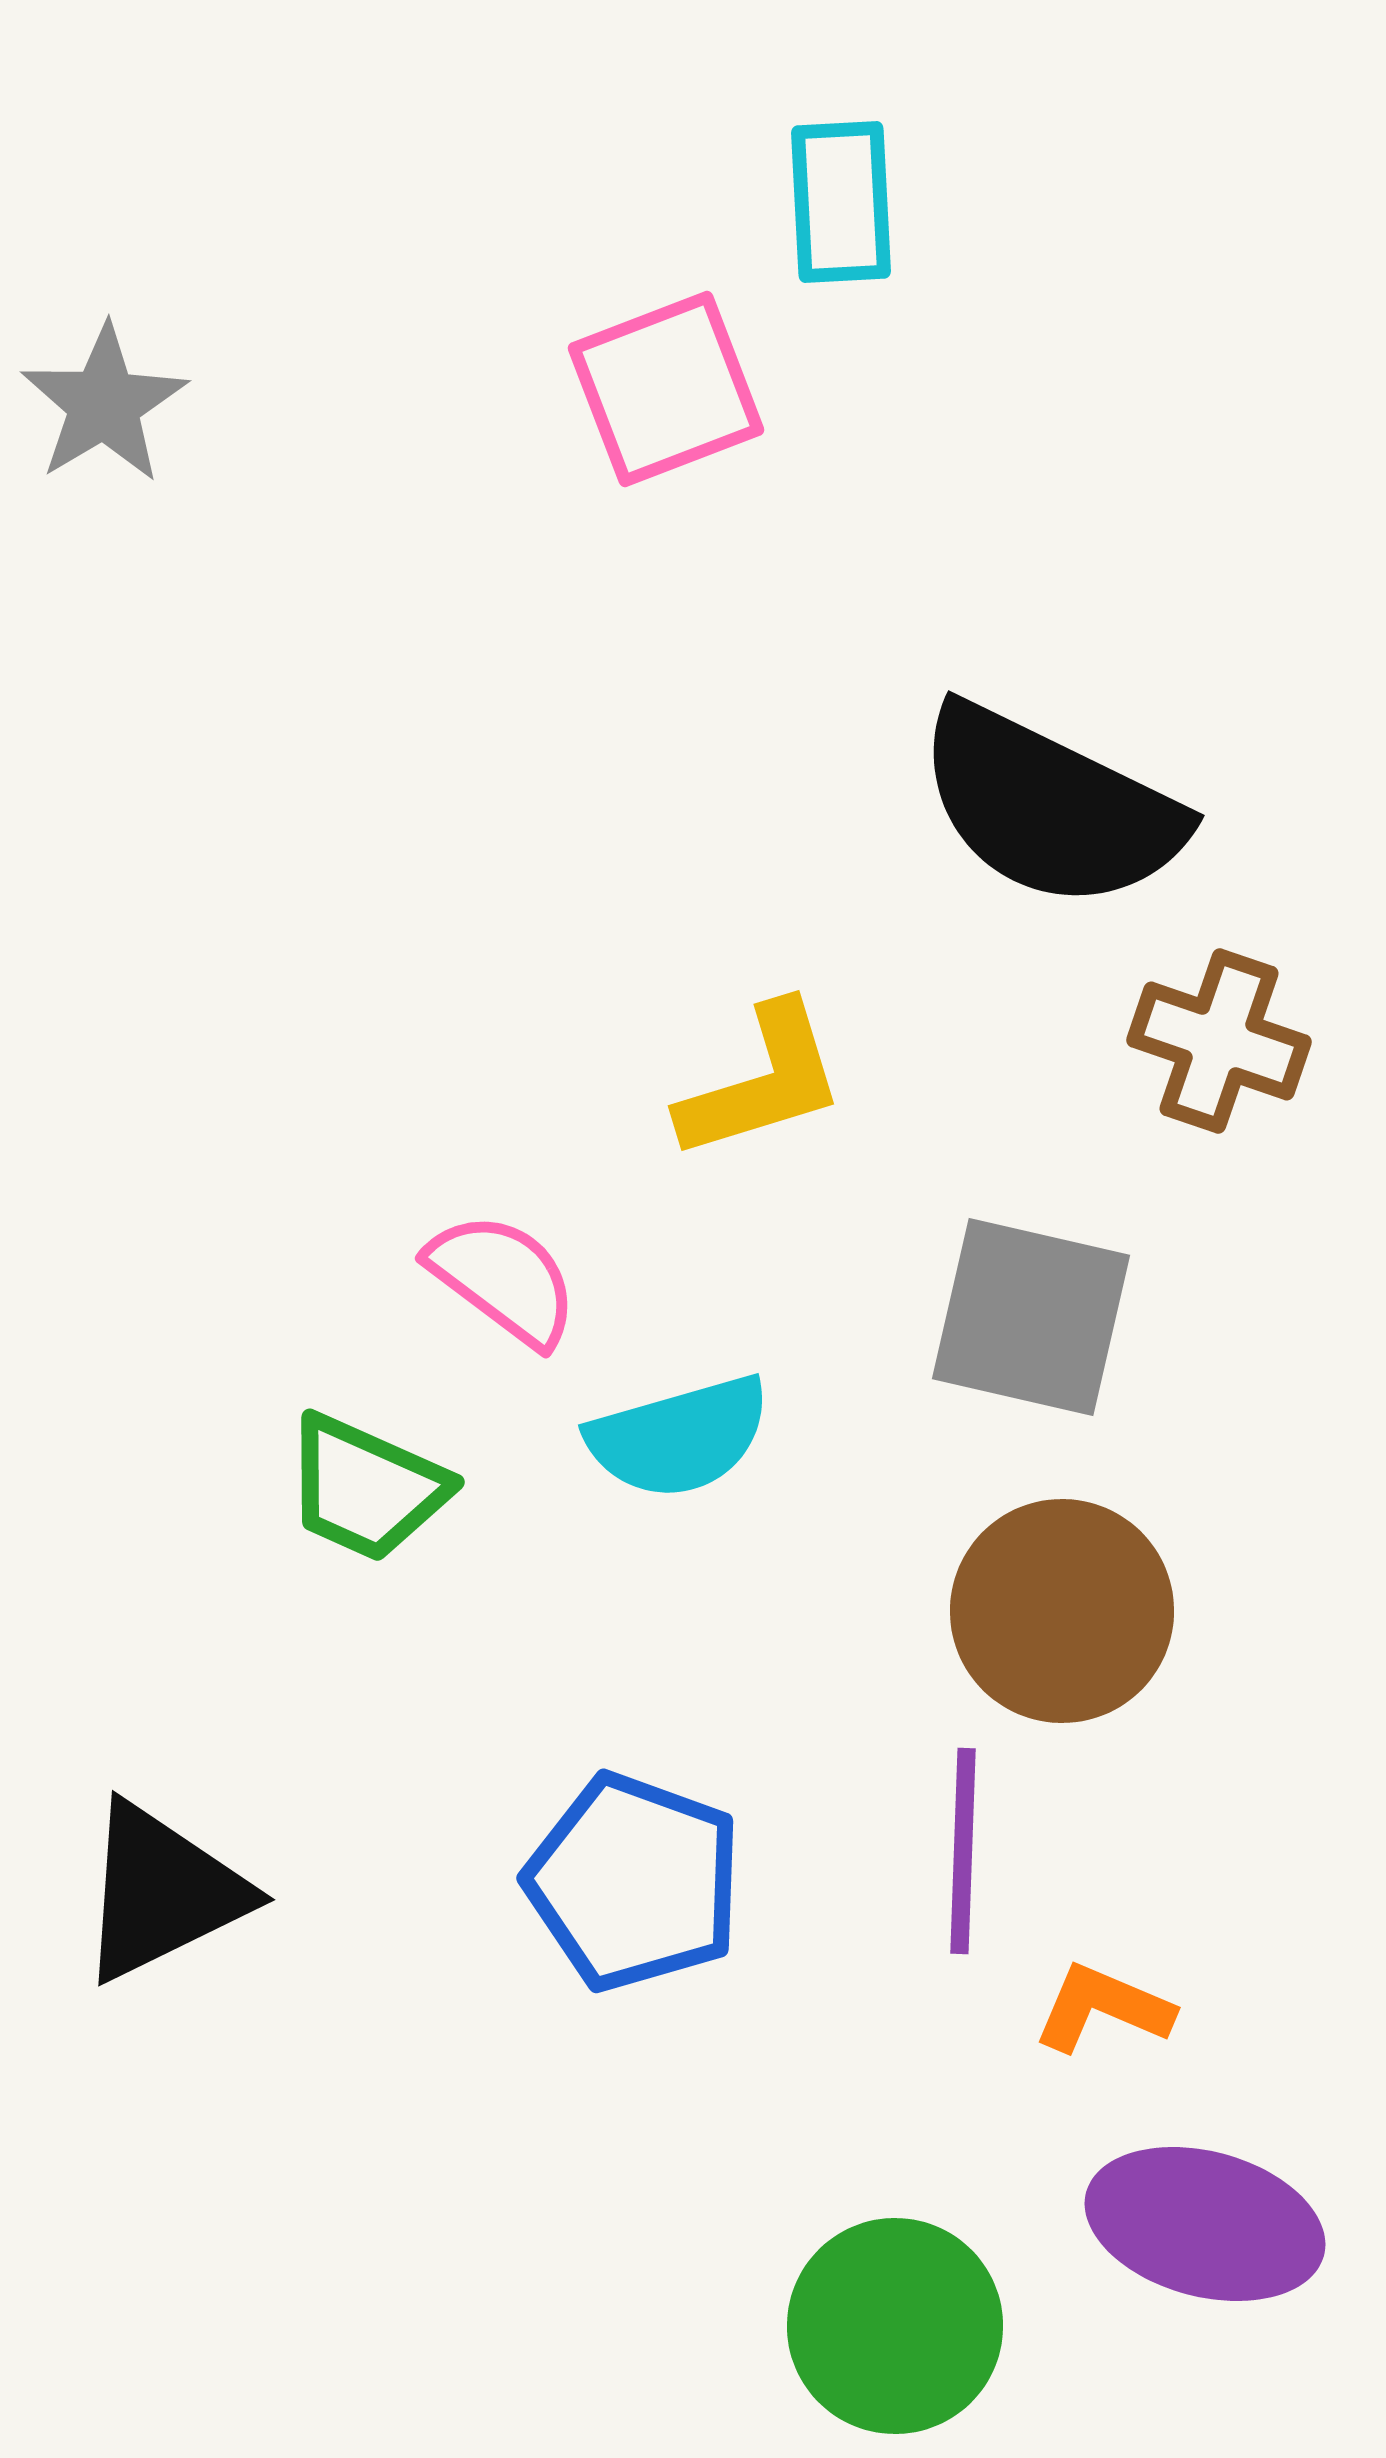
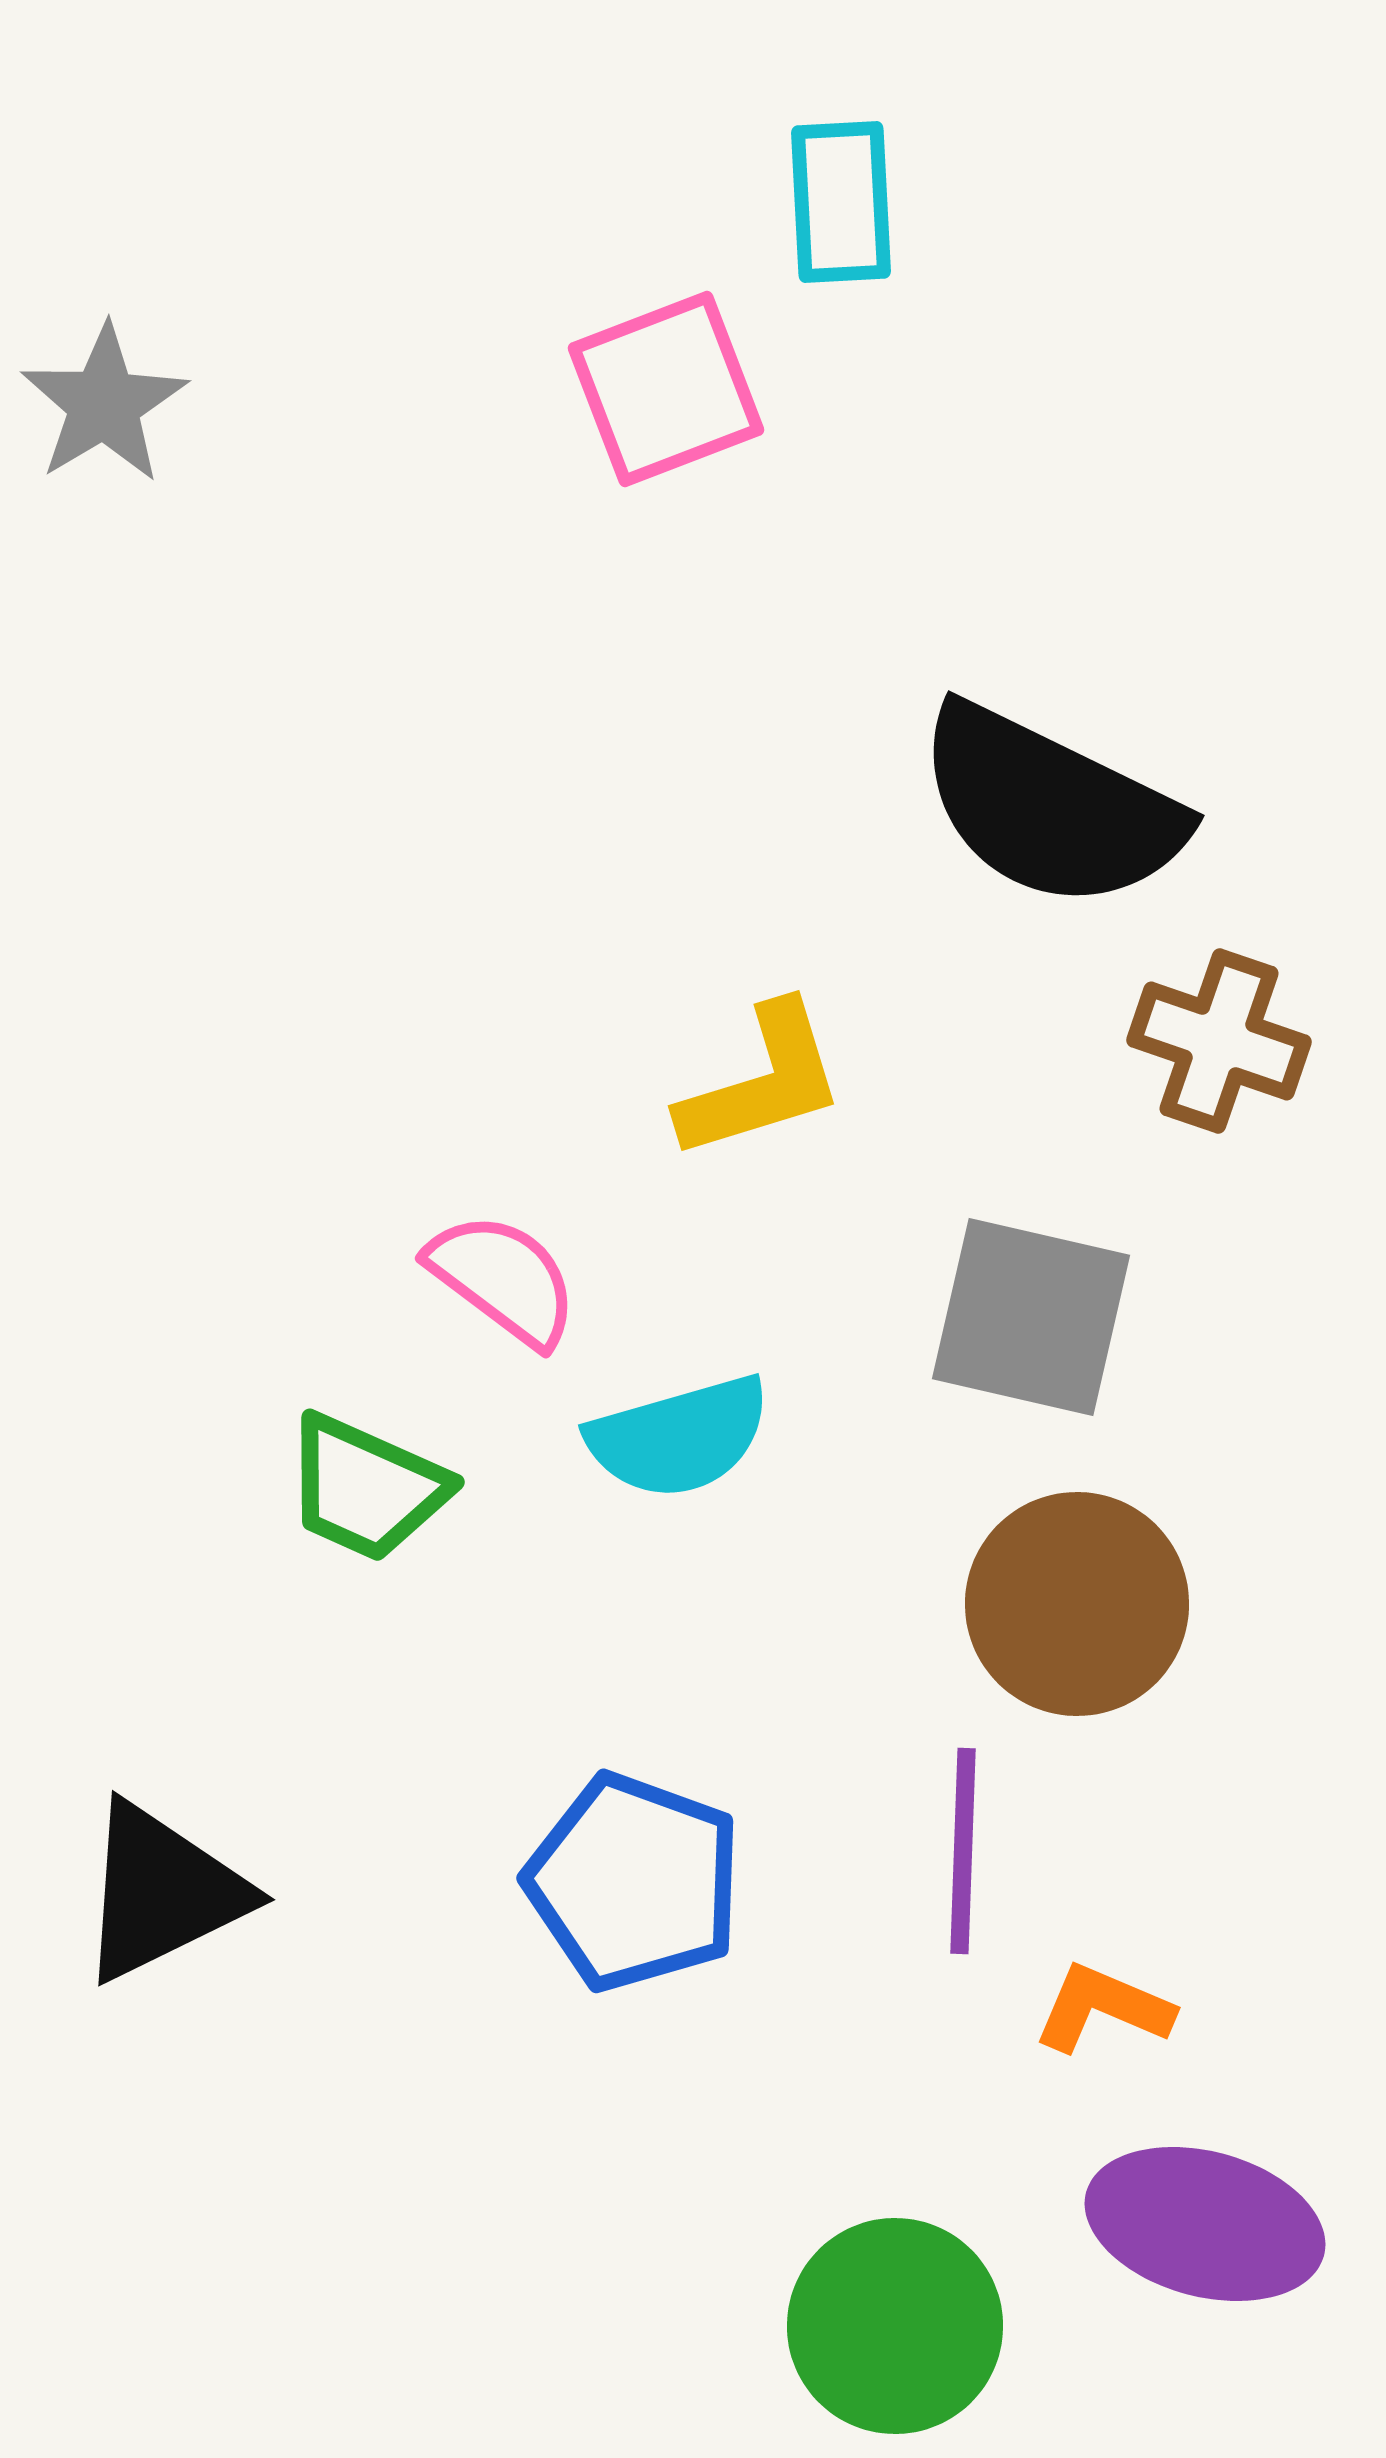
brown circle: moved 15 px right, 7 px up
